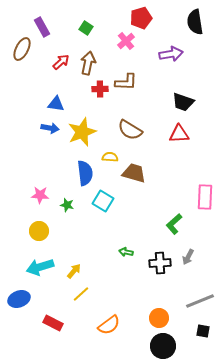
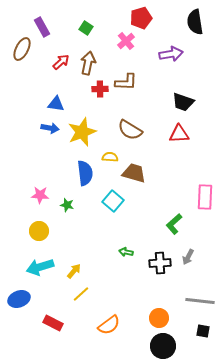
cyan square: moved 10 px right; rotated 10 degrees clockwise
gray line: rotated 28 degrees clockwise
